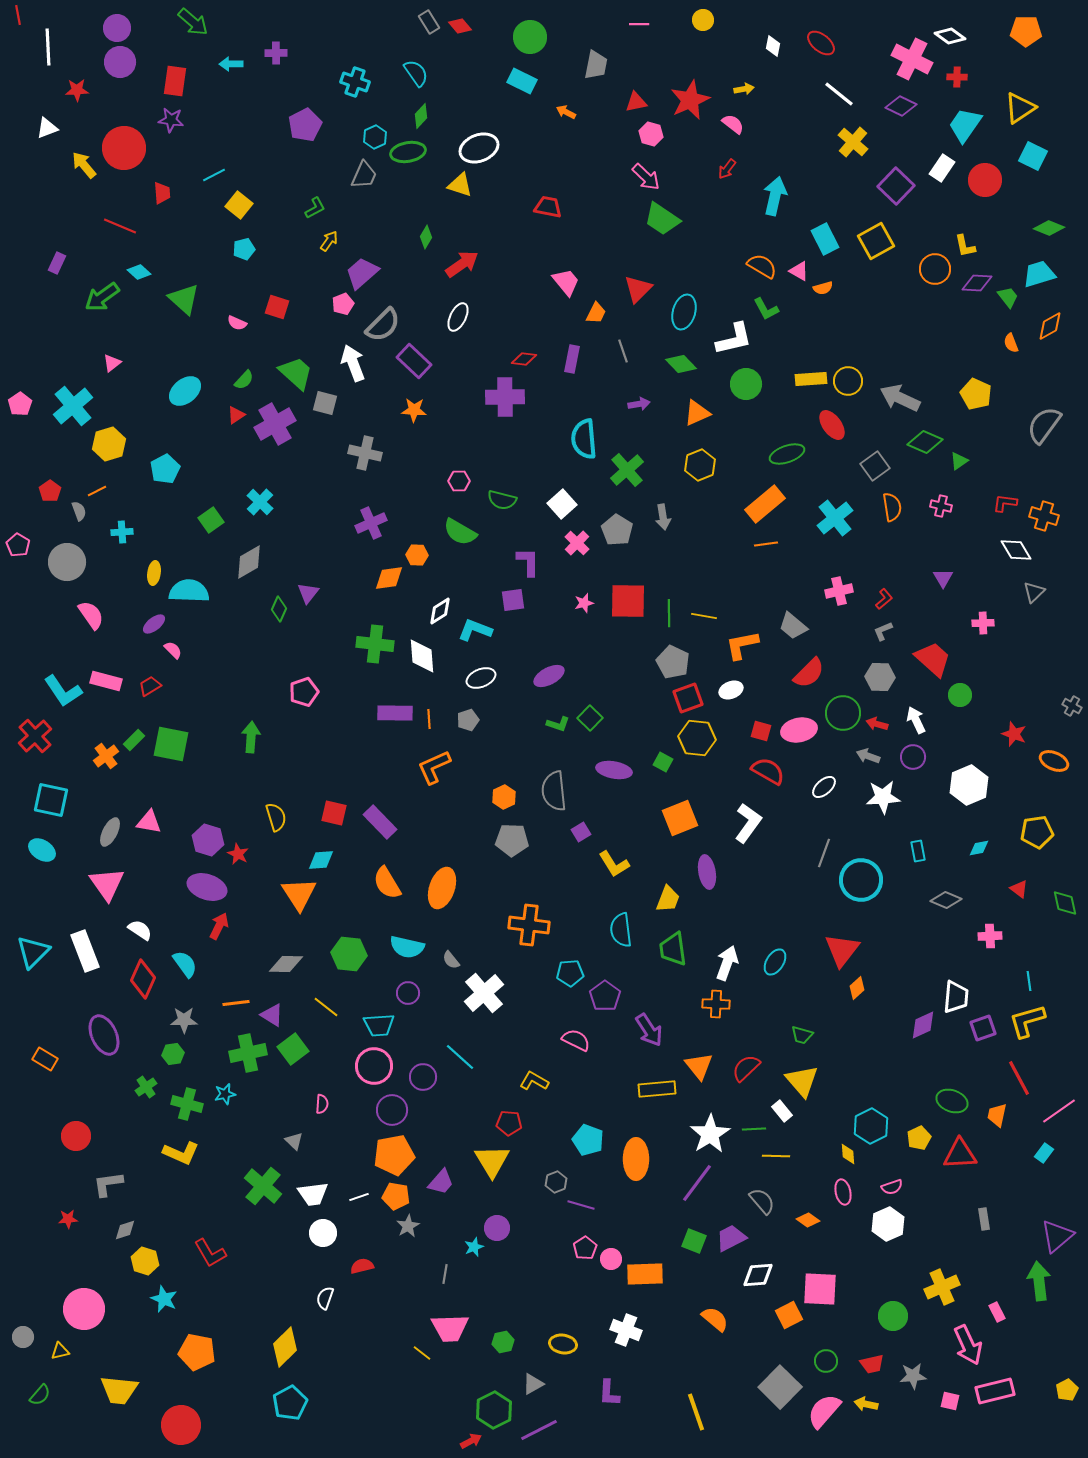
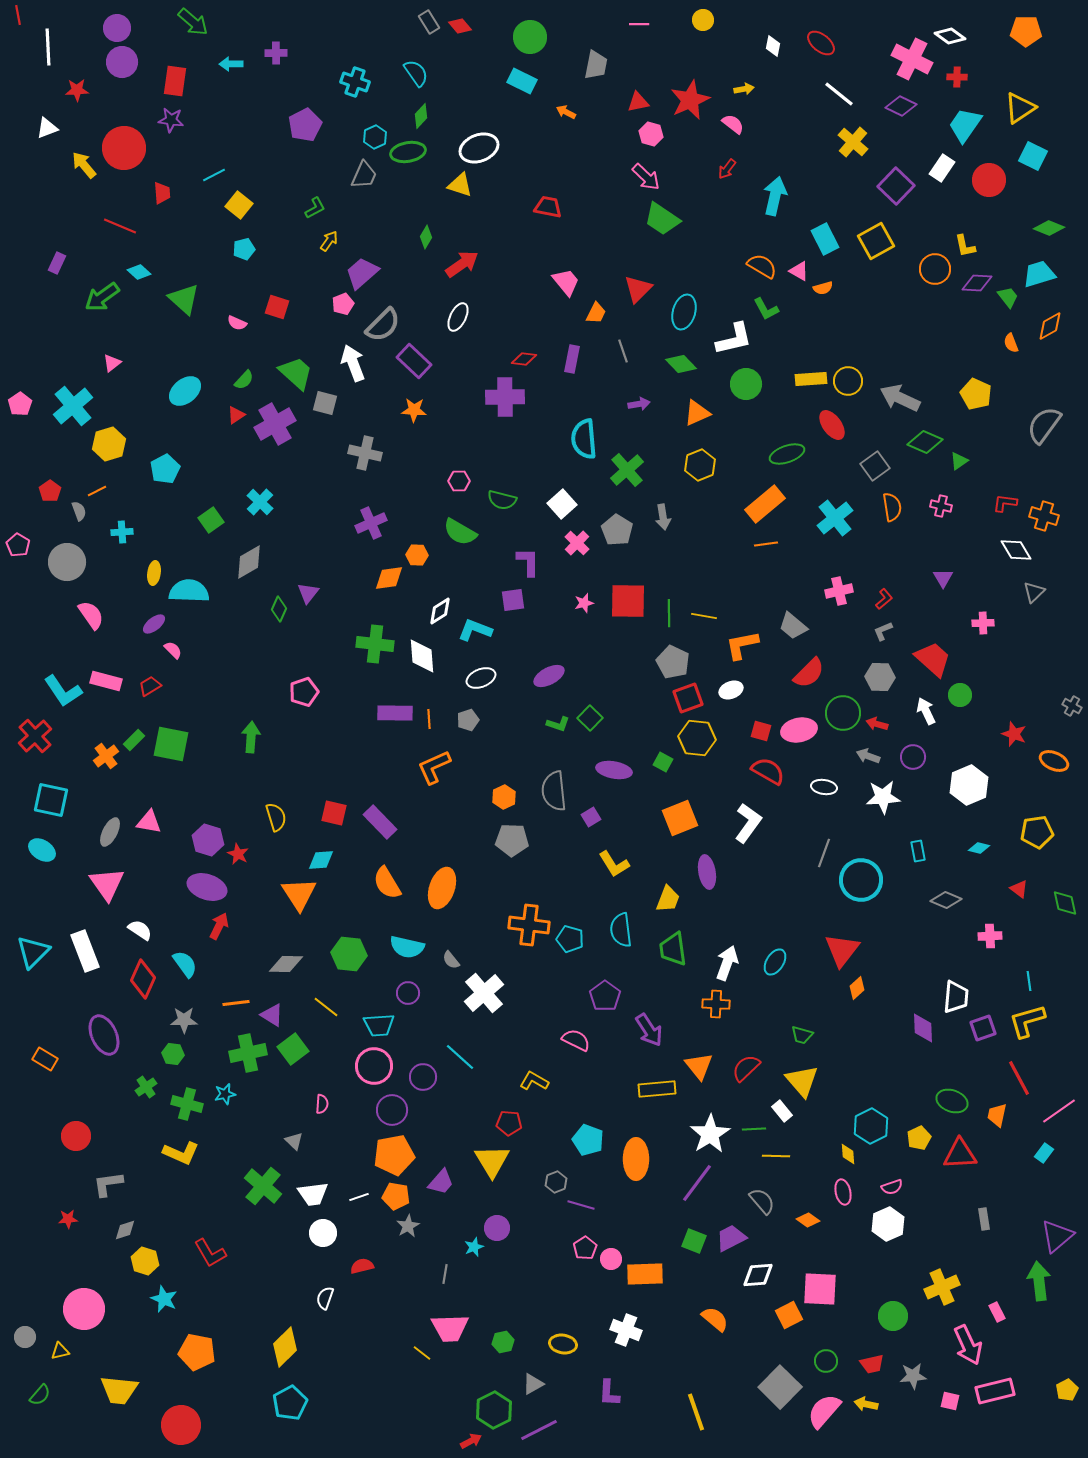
purple circle at (120, 62): moved 2 px right
red triangle at (636, 102): moved 2 px right
red circle at (985, 180): moved 4 px right
white arrow at (916, 720): moved 10 px right, 9 px up
white ellipse at (824, 787): rotated 50 degrees clockwise
purple square at (581, 832): moved 10 px right, 15 px up
cyan diamond at (979, 848): rotated 25 degrees clockwise
cyan pentagon at (570, 973): moved 34 px up; rotated 20 degrees clockwise
purple diamond at (923, 1025): moved 3 px down; rotated 68 degrees counterclockwise
green hexagon at (173, 1054): rotated 15 degrees clockwise
gray circle at (23, 1337): moved 2 px right
